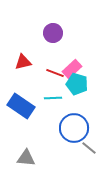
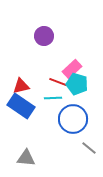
purple circle: moved 9 px left, 3 px down
red triangle: moved 2 px left, 24 px down
red line: moved 3 px right, 9 px down
blue circle: moved 1 px left, 9 px up
